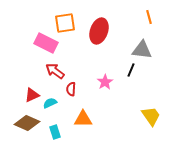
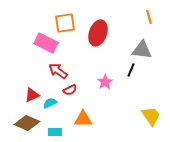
red ellipse: moved 1 px left, 2 px down
red arrow: moved 3 px right
red semicircle: moved 1 px left, 1 px down; rotated 120 degrees counterclockwise
cyan rectangle: rotated 72 degrees counterclockwise
